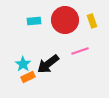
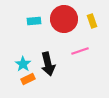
red circle: moved 1 px left, 1 px up
black arrow: rotated 65 degrees counterclockwise
orange rectangle: moved 2 px down
